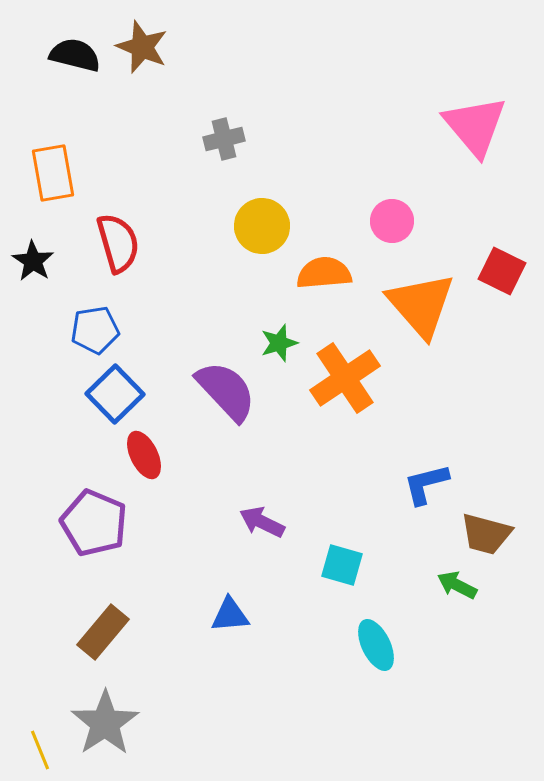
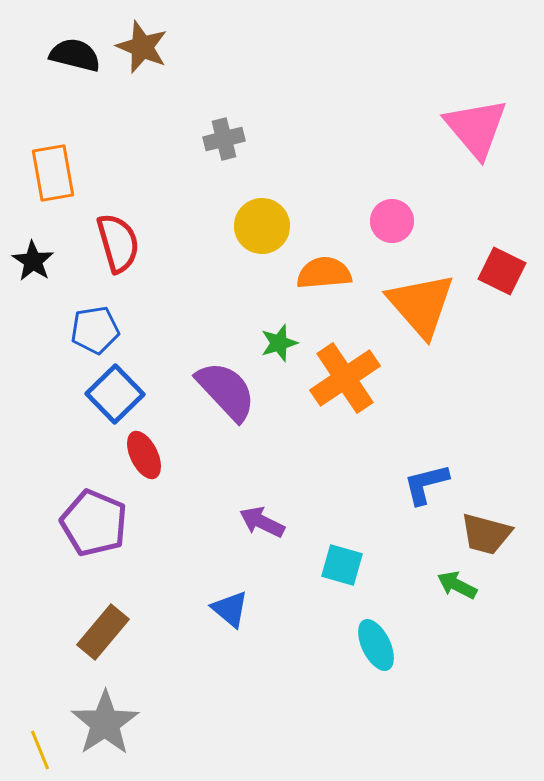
pink triangle: moved 1 px right, 2 px down
blue triangle: moved 6 px up; rotated 45 degrees clockwise
